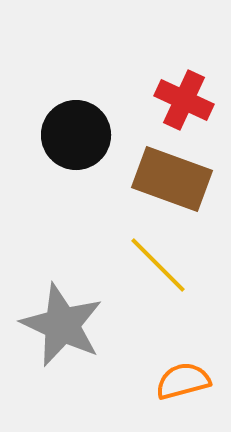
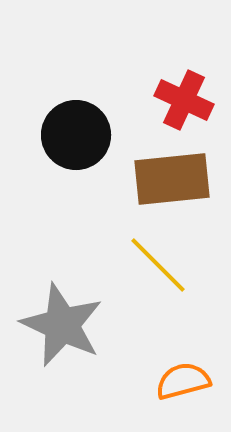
brown rectangle: rotated 26 degrees counterclockwise
